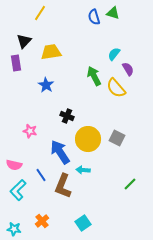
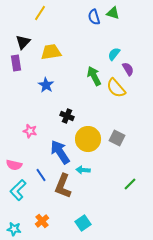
black triangle: moved 1 px left, 1 px down
